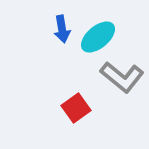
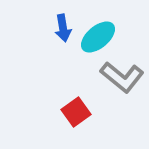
blue arrow: moved 1 px right, 1 px up
red square: moved 4 px down
